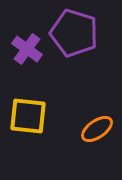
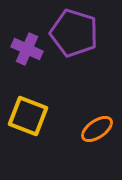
purple cross: rotated 12 degrees counterclockwise
yellow square: rotated 15 degrees clockwise
